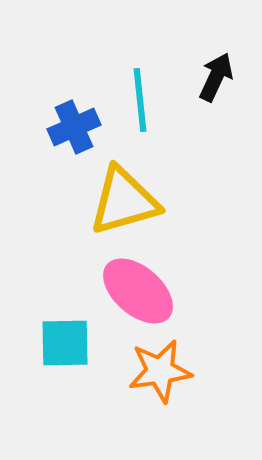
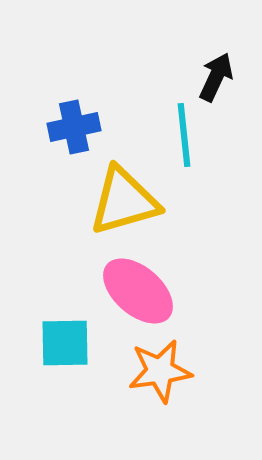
cyan line: moved 44 px right, 35 px down
blue cross: rotated 12 degrees clockwise
